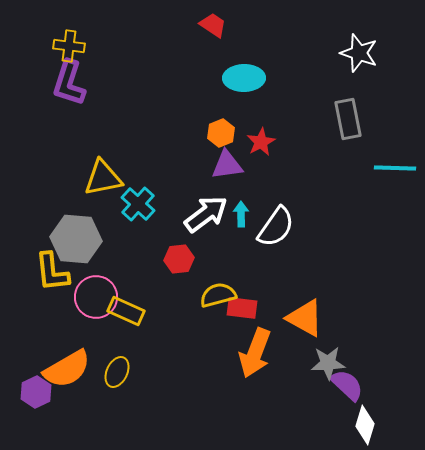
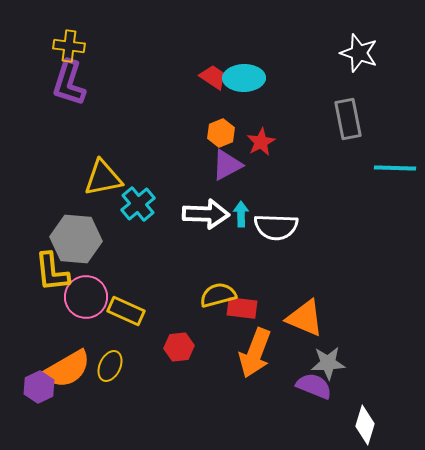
red trapezoid: moved 52 px down
purple triangle: rotated 20 degrees counterclockwise
cyan cross: rotated 8 degrees clockwise
white arrow: rotated 39 degrees clockwise
white semicircle: rotated 57 degrees clockwise
red hexagon: moved 88 px down
pink circle: moved 10 px left
orange triangle: rotated 6 degrees counterclockwise
yellow ellipse: moved 7 px left, 6 px up
purple semicircle: moved 33 px left, 1 px down; rotated 21 degrees counterclockwise
purple hexagon: moved 3 px right, 5 px up
